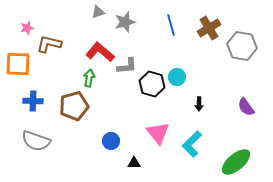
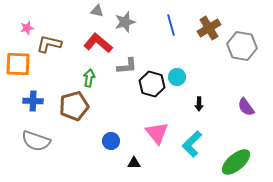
gray triangle: moved 1 px left, 1 px up; rotated 32 degrees clockwise
red L-shape: moved 2 px left, 9 px up
pink triangle: moved 1 px left
